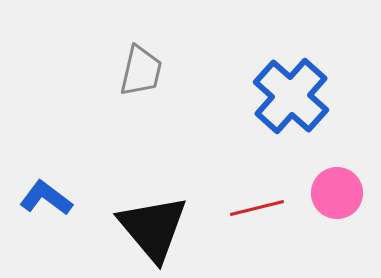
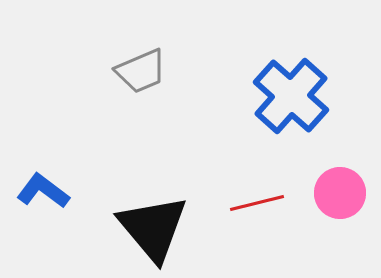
gray trapezoid: rotated 54 degrees clockwise
pink circle: moved 3 px right
blue L-shape: moved 3 px left, 7 px up
red line: moved 5 px up
